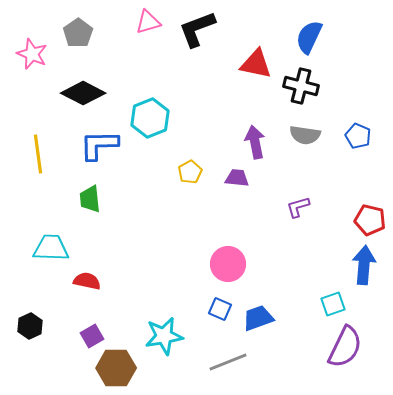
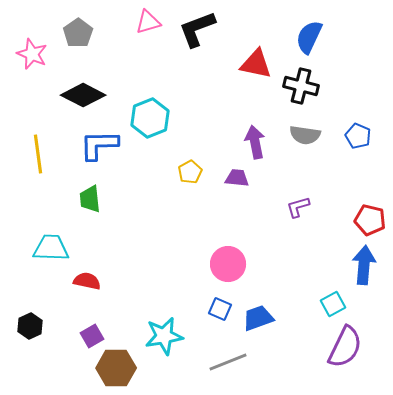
black diamond: moved 2 px down
cyan square: rotated 10 degrees counterclockwise
